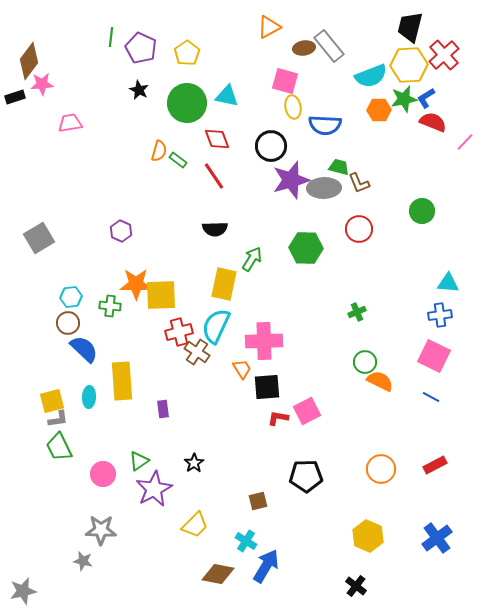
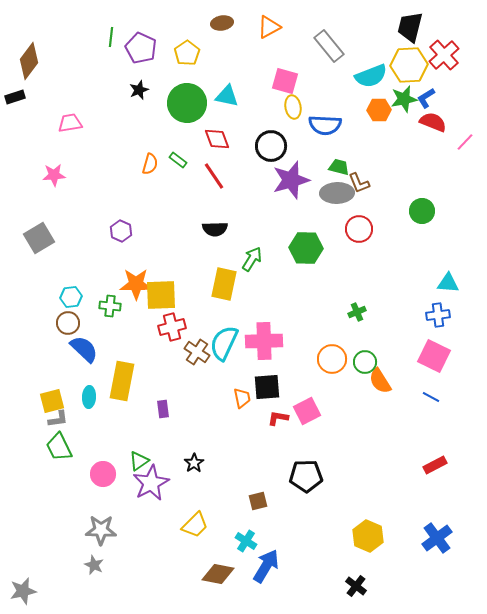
brown ellipse at (304, 48): moved 82 px left, 25 px up
pink star at (42, 84): moved 12 px right, 91 px down
black star at (139, 90): rotated 24 degrees clockwise
orange semicircle at (159, 151): moved 9 px left, 13 px down
gray ellipse at (324, 188): moved 13 px right, 5 px down
blue cross at (440, 315): moved 2 px left
cyan semicircle at (216, 326): moved 8 px right, 17 px down
red cross at (179, 332): moved 7 px left, 5 px up
orange trapezoid at (242, 369): moved 29 px down; rotated 20 degrees clockwise
yellow rectangle at (122, 381): rotated 15 degrees clockwise
orange semicircle at (380, 381): rotated 148 degrees counterclockwise
orange circle at (381, 469): moved 49 px left, 110 px up
purple star at (154, 489): moved 3 px left, 6 px up
gray star at (83, 561): moved 11 px right, 4 px down; rotated 12 degrees clockwise
